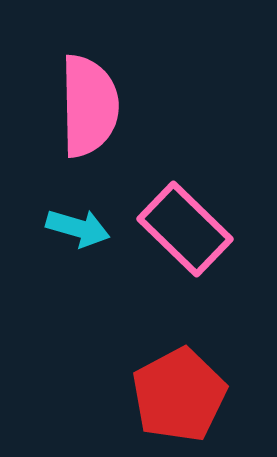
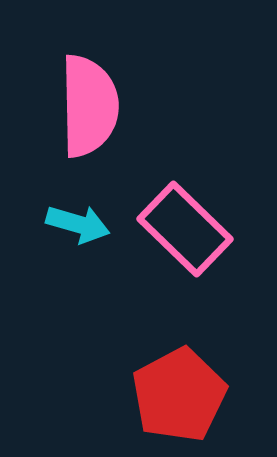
cyan arrow: moved 4 px up
